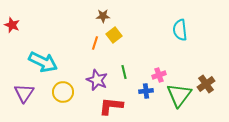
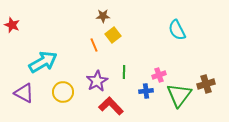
cyan semicircle: moved 3 px left; rotated 20 degrees counterclockwise
yellow square: moved 1 px left
orange line: moved 1 px left, 2 px down; rotated 40 degrees counterclockwise
cyan arrow: rotated 56 degrees counterclockwise
green line: rotated 16 degrees clockwise
purple star: moved 1 px down; rotated 20 degrees clockwise
brown cross: rotated 18 degrees clockwise
purple triangle: rotated 35 degrees counterclockwise
red L-shape: rotated 40 degrees clockwise
